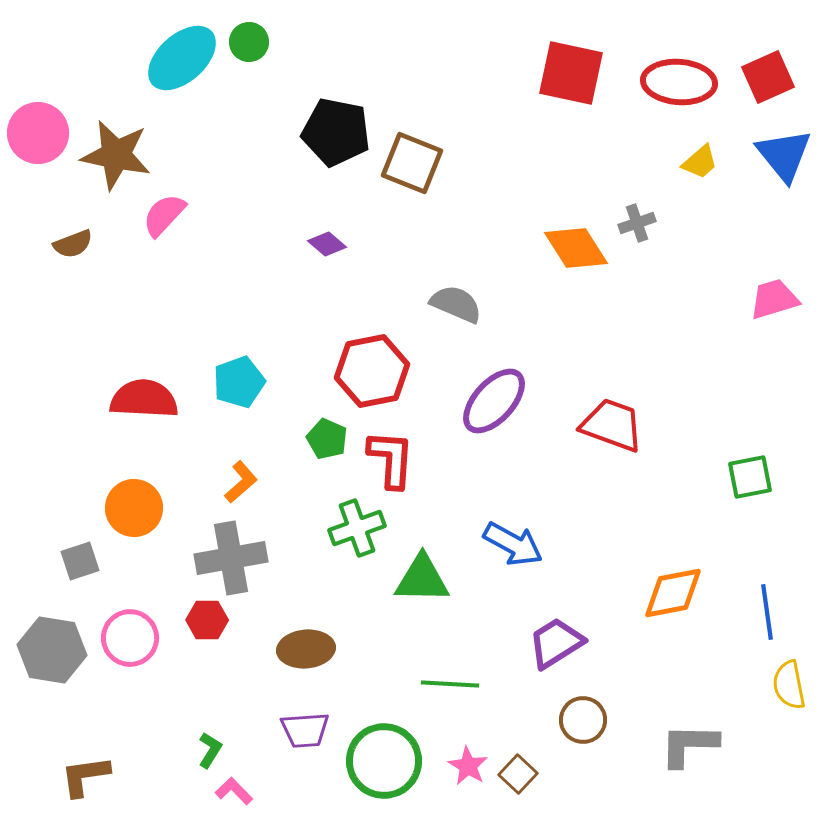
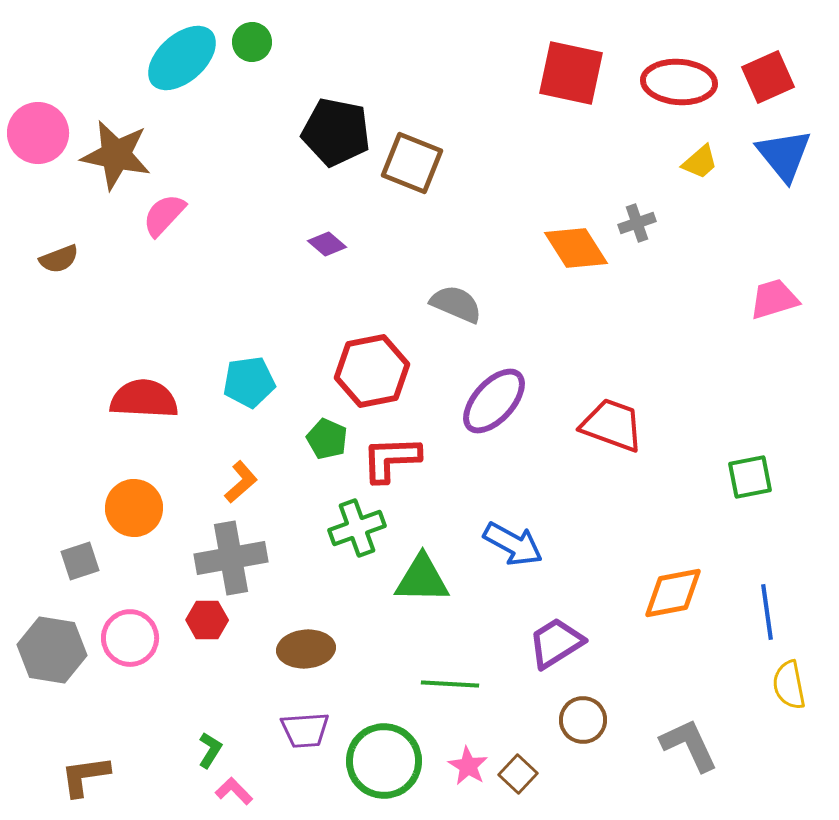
green circle at (249, 42): moved 3 px right
brown semicircle at (73, 244): moved 14 px left, 15 px down
cyan pentagon at (239, 382): moved 10 px right; rotated 12 degrees clockwise
red L-shape at (391, 459): rotated 96 degrees counterclockwise
gray L-shape at (689, 745): rotated 64 degrees clockwise
